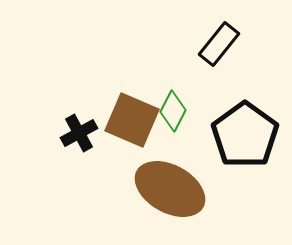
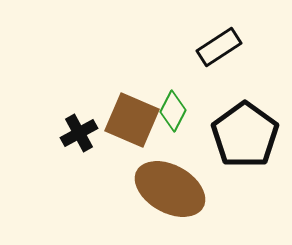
black rectangle: moved 3 px down; rotated 18 degrees clockwise
